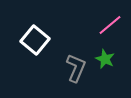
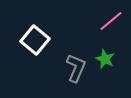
pink line: moved 1 px right, 4 px up
